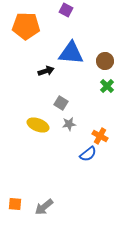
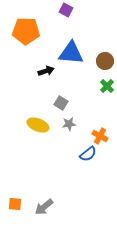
orange pentagon: moved 5 px down
